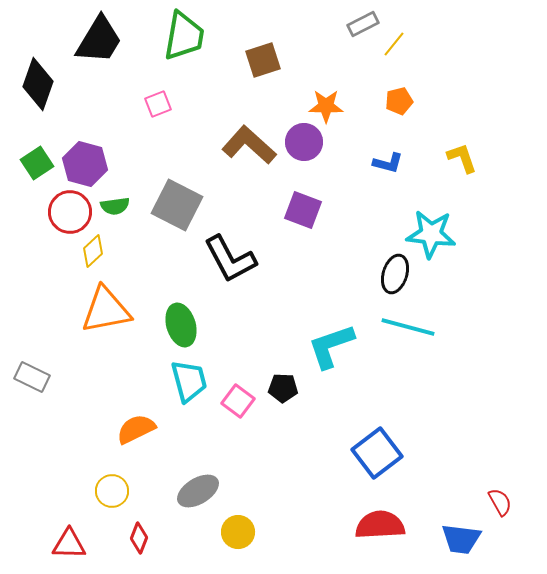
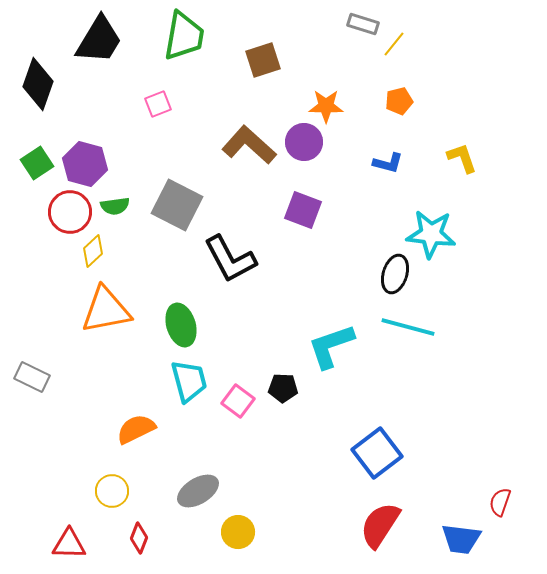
gray rectangle at (363, 24): rotated 44 degrees clockwise
red semicircle at (500, 502): rotated 132 degrees counterclockwise
red semicircle at (380, 525): rotated 54 degrees counterclockwise
